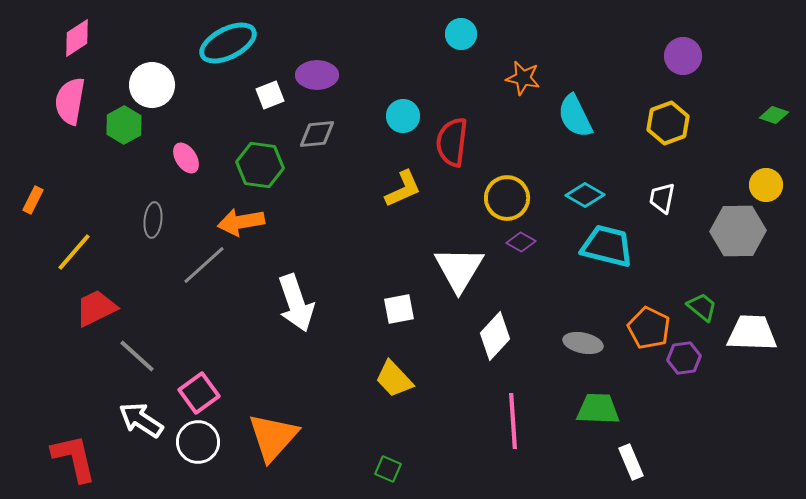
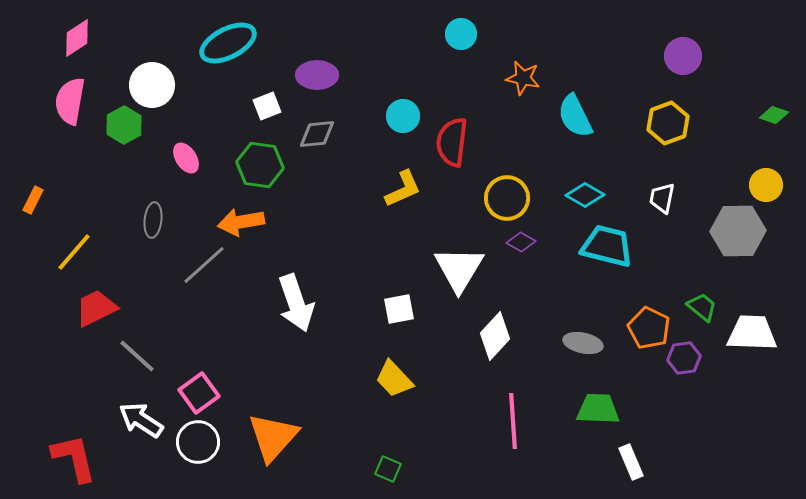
white square at (270, 95): moved 3 px left, 11 px down
